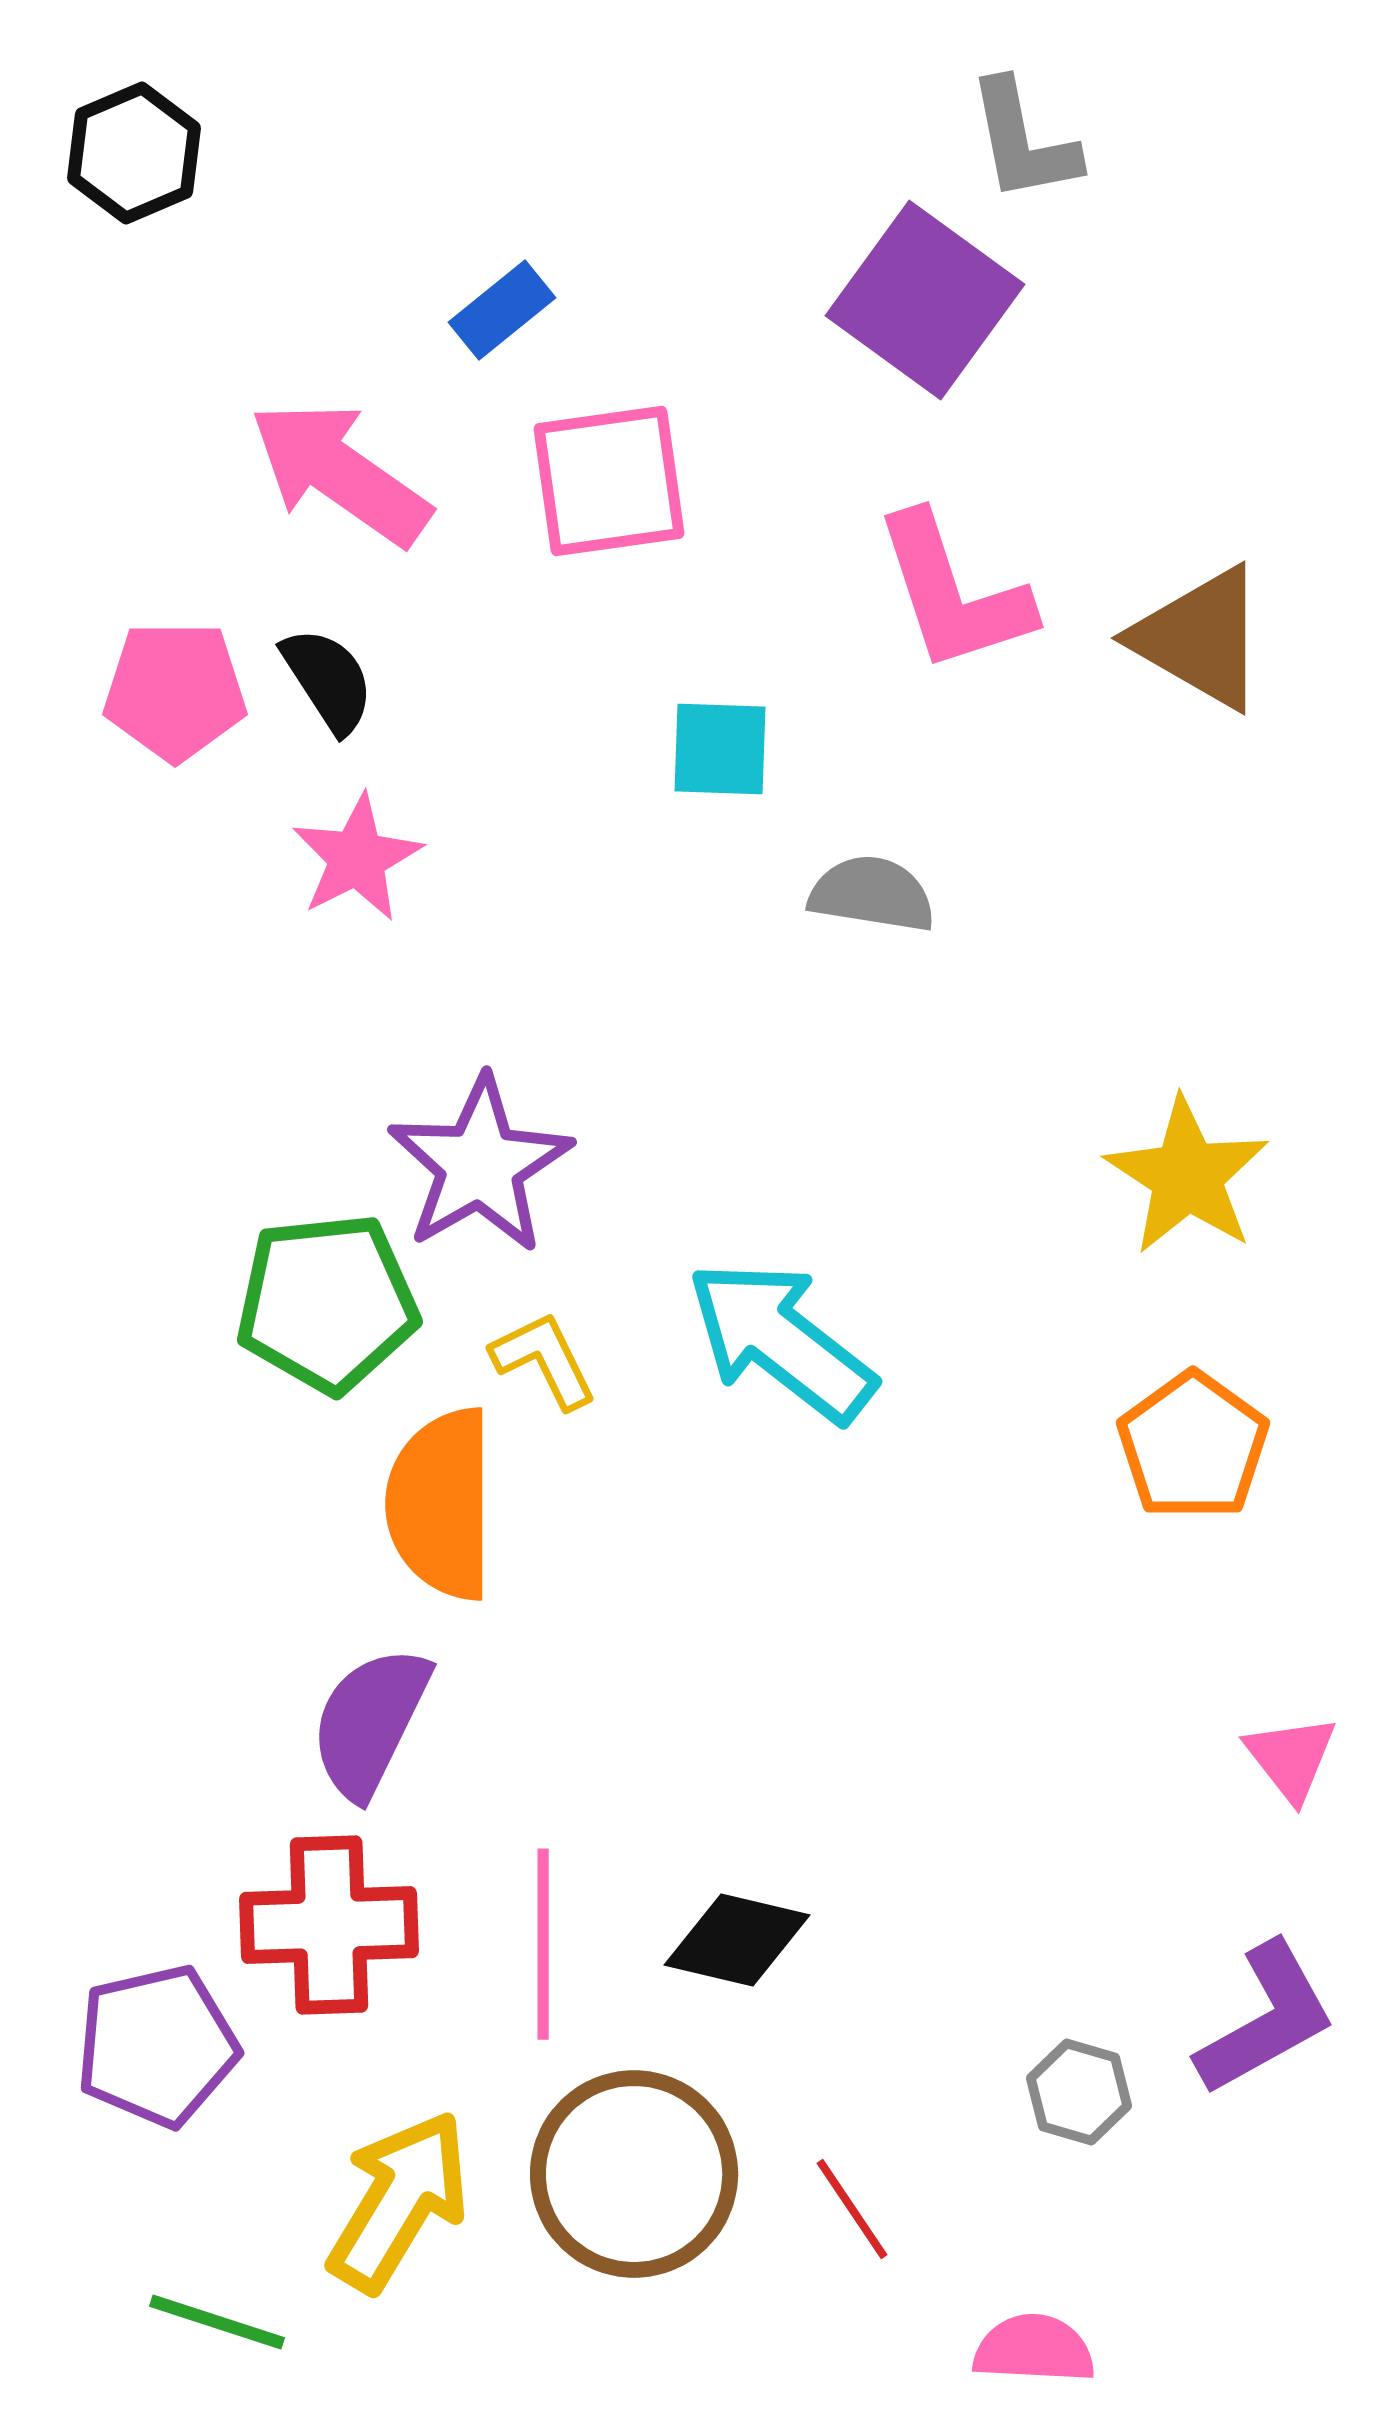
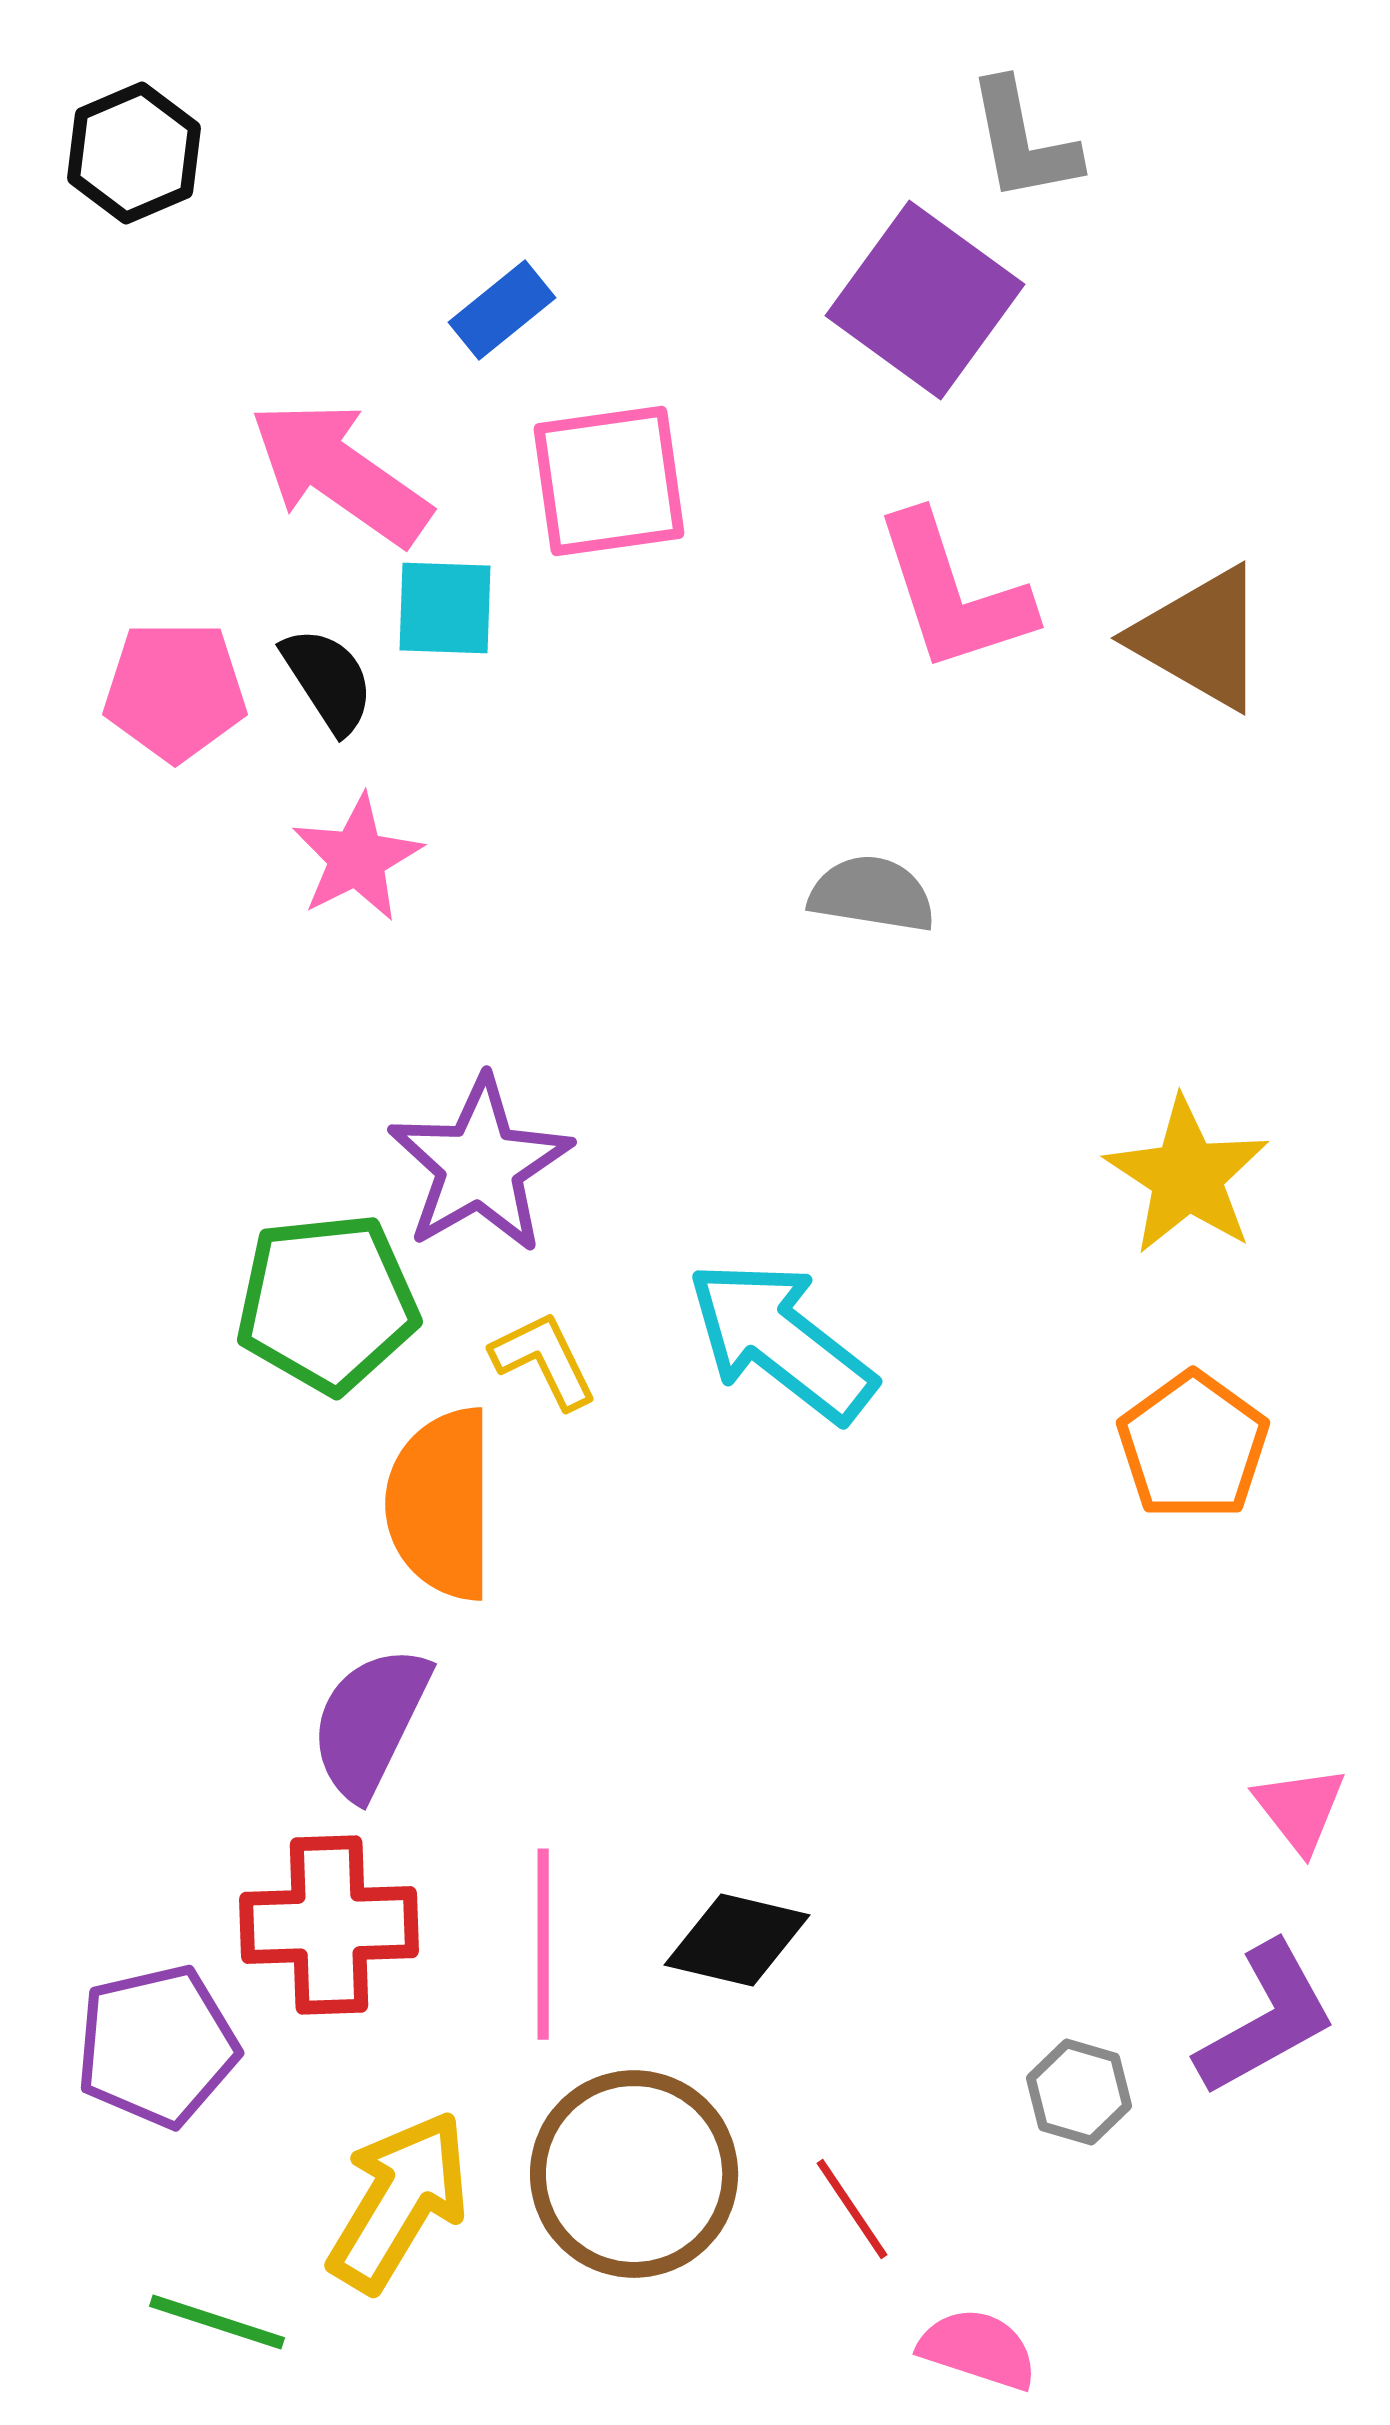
cyan square: moved 275 px left, 141 px up
pink triangle: moved 9 px right, 51 px down
pink semicircle: moved 56 px left; rotated 15 degrees clockwise
